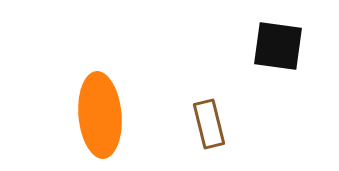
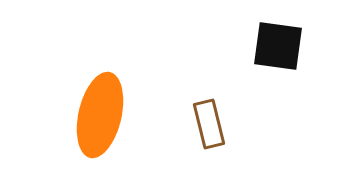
orange ellipse: rotated 18 degrees clockwise
